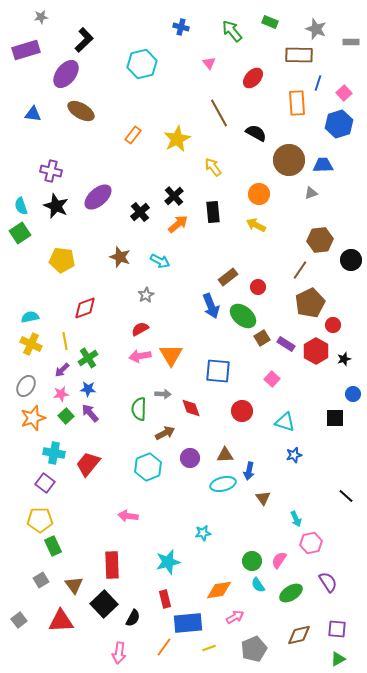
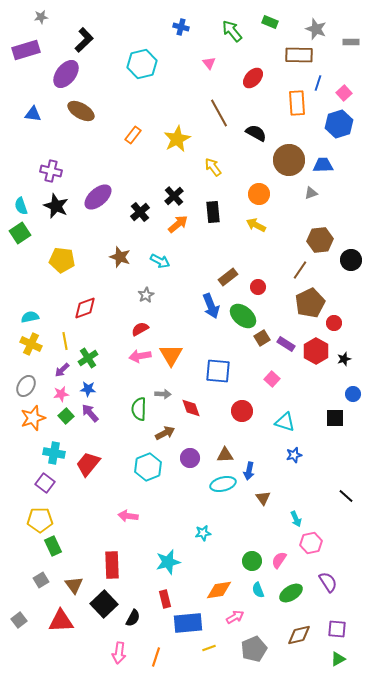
red circle at (333, 325): moved 1 px right, 2 px up
cyan semicircle at (258, 585): moved 5 px down; rotated 14 degrees clockwise
orange line at (164, 647): moved 8 px left, 10 px down; rotated 18 degrees counterclockwise
